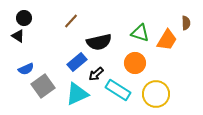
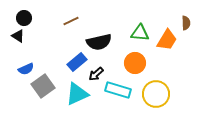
brown line: rotated 21 degrees clockwise
green triangle: rotated 12 degrees counterclockwise
cyan rectangle: rotated 15 degrees counterclockwise
